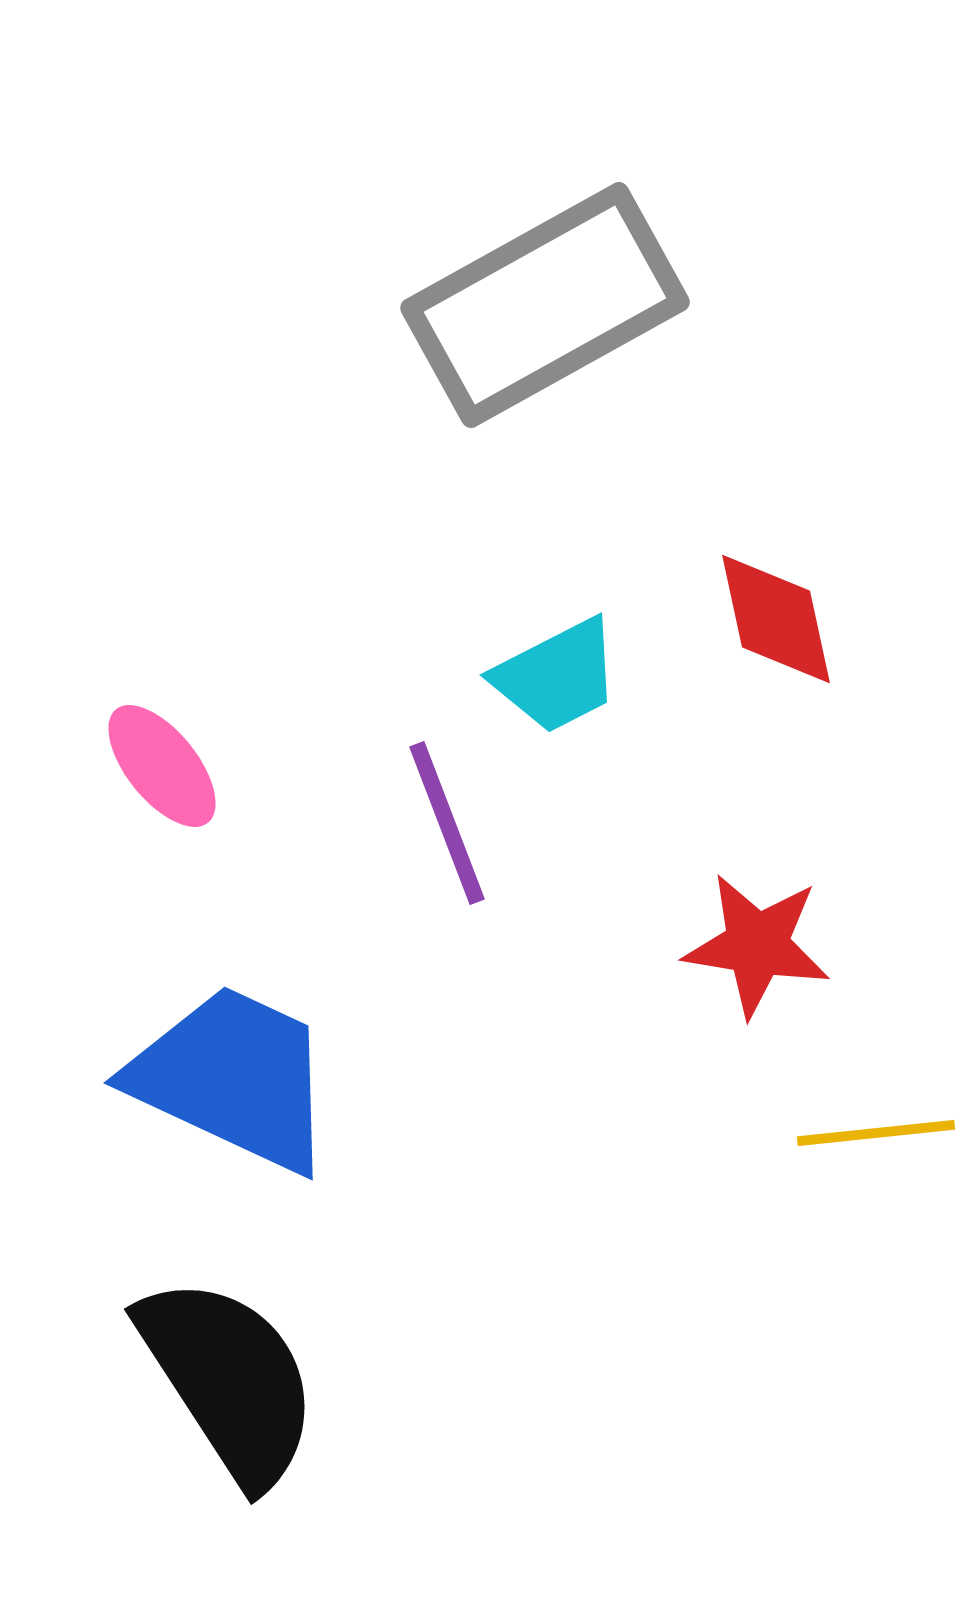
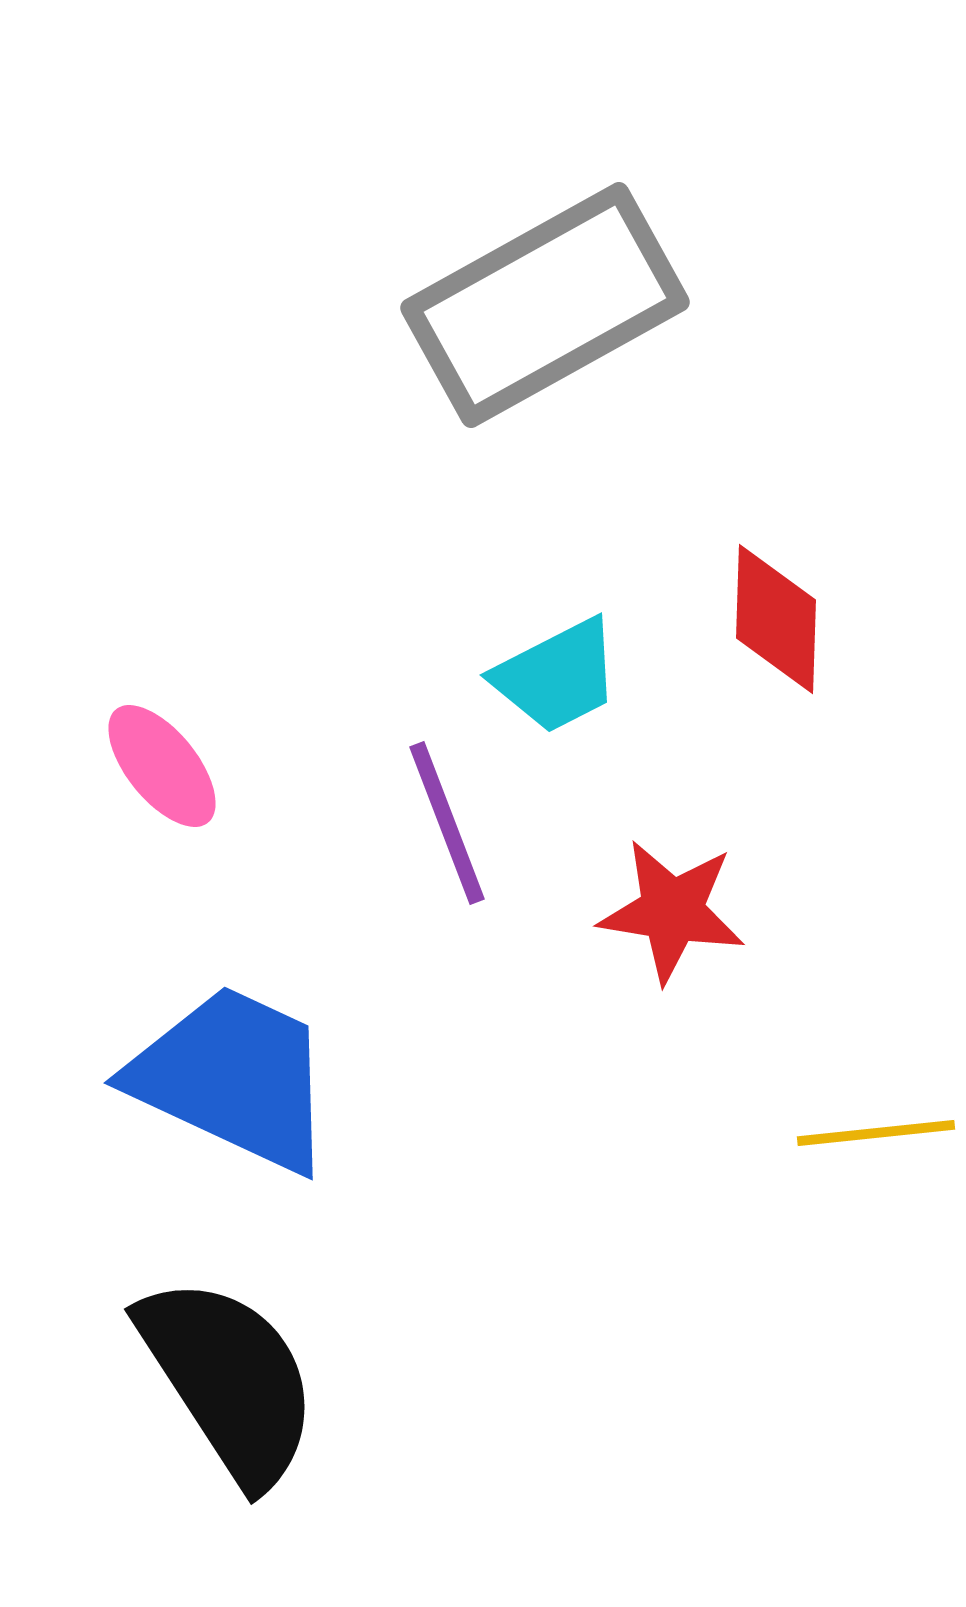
red diamond: rotated 14 degrees clockwise
red star: moved 85 px left, 34 px up
